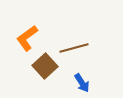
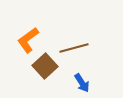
orange L-shape: moved 1 px right, 2 px down
